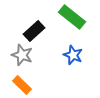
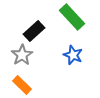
green rectangle: rotated 8 degrees clockwise
gray star: rotated 20 degrees clockwise
